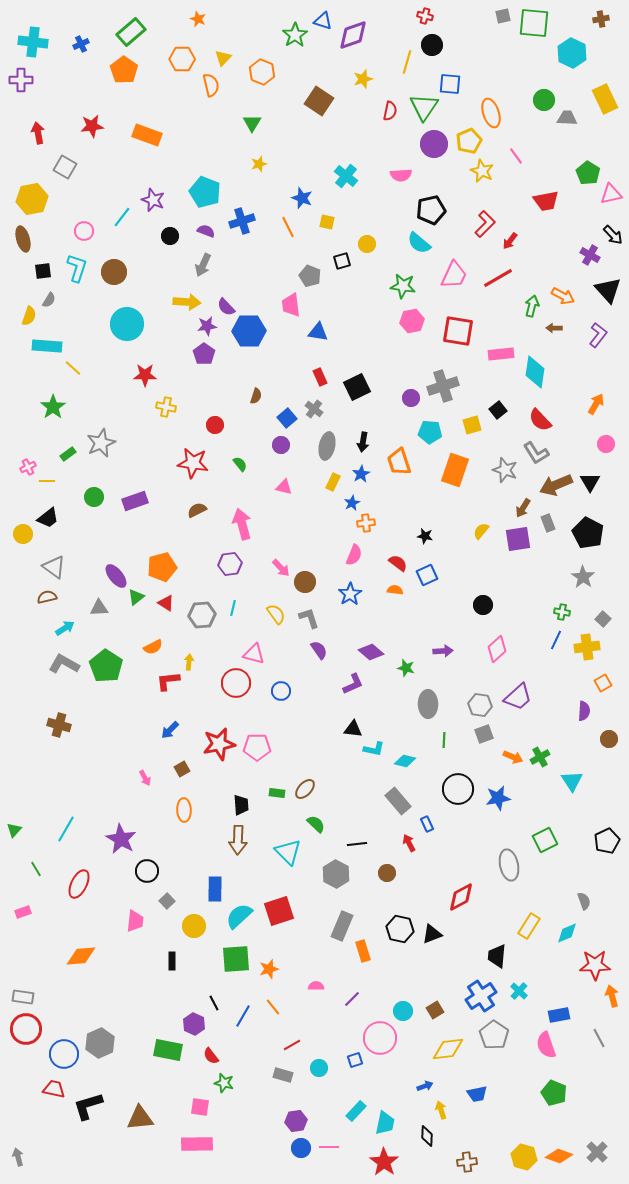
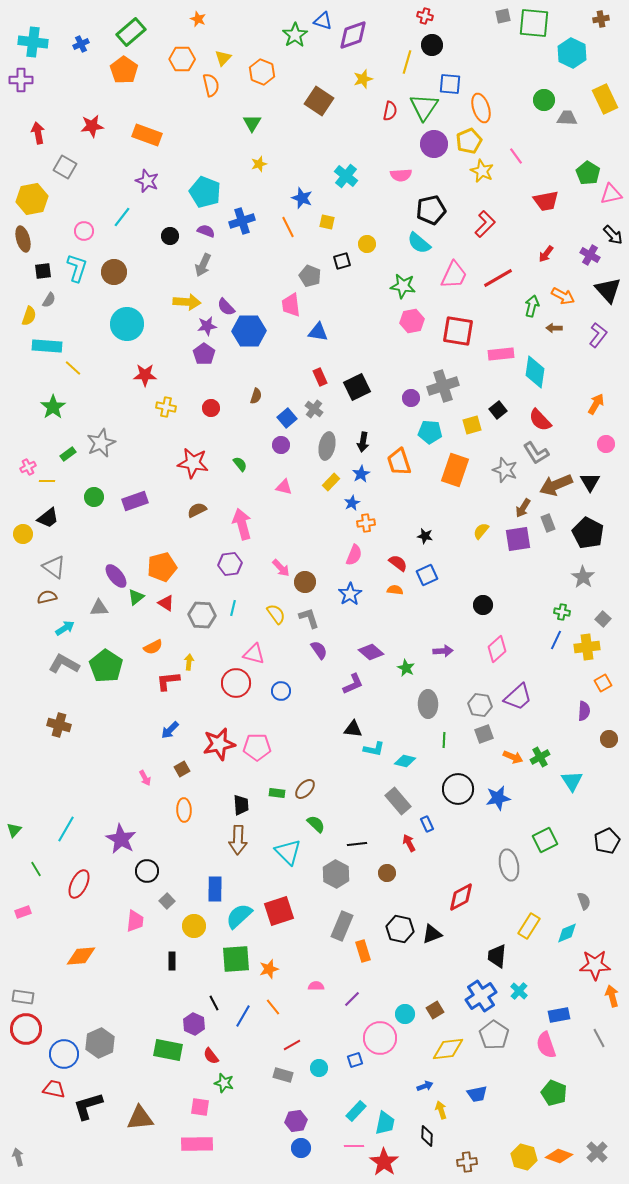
orange ellipse at (491, 113): moved 10 px left, 5 px up
purple star at (153, 200): moved 6 px left, 19 px up
red arrow at (510, 241): moved 36 px right, 13 px down
red circle at (215, 425): moved 4 px left, 17 px up
yellow rectangle at (333, 482): moved 2 px left; rotated 18 degrees clockwise
gray hexagon at (202, 615): rotated 8 degrees clockwise
green star at (406, 668): rotated 12 degrees clockwise
cyan circle at (403, 1011): moved 2 px right, 3 px down
pink line at (329, 1147): moved 25 px right, 1 px up
